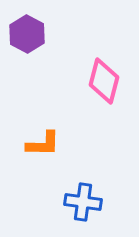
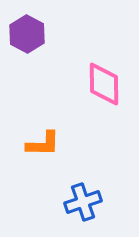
pink diamond: moved 3 px down; rotated 15 degrees counterclockwise
blue cross: rotated 27 degrees counterclockwise
